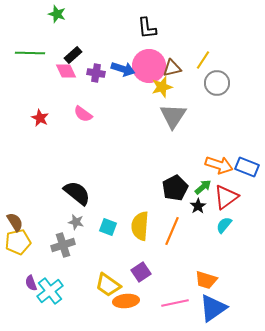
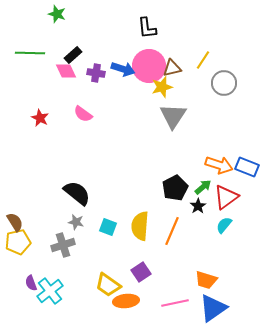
gray circle: moved 7 px right
